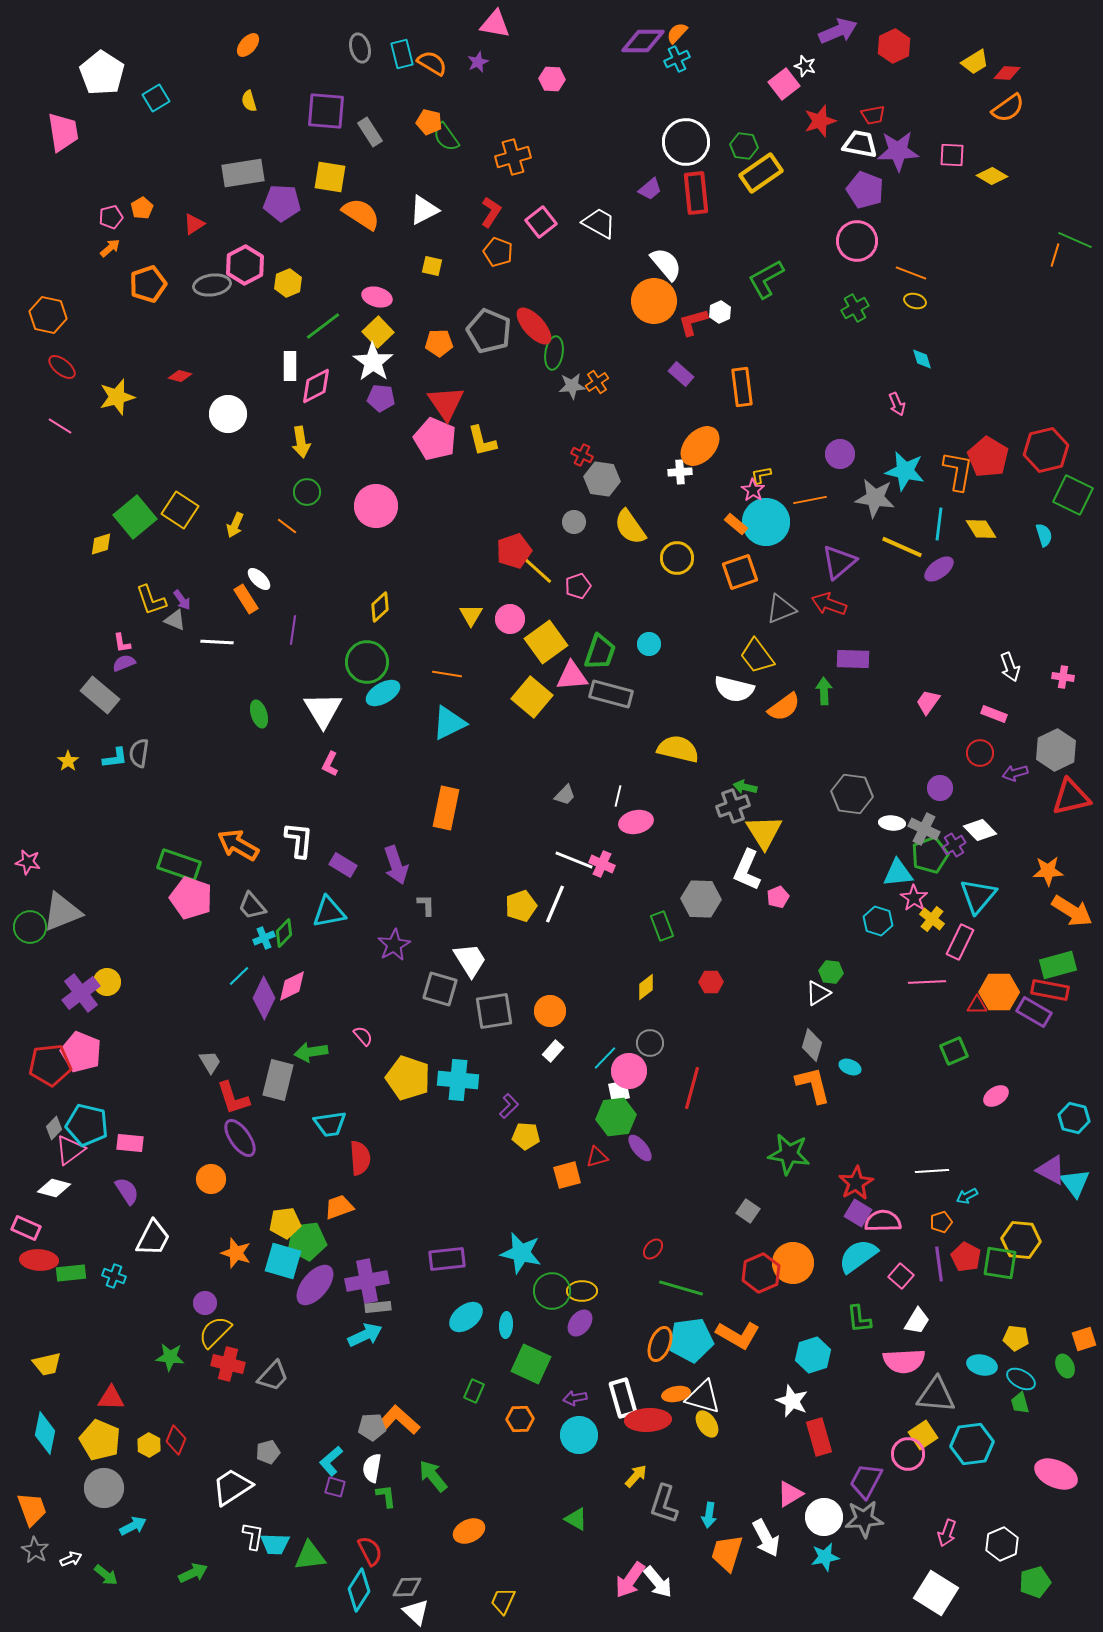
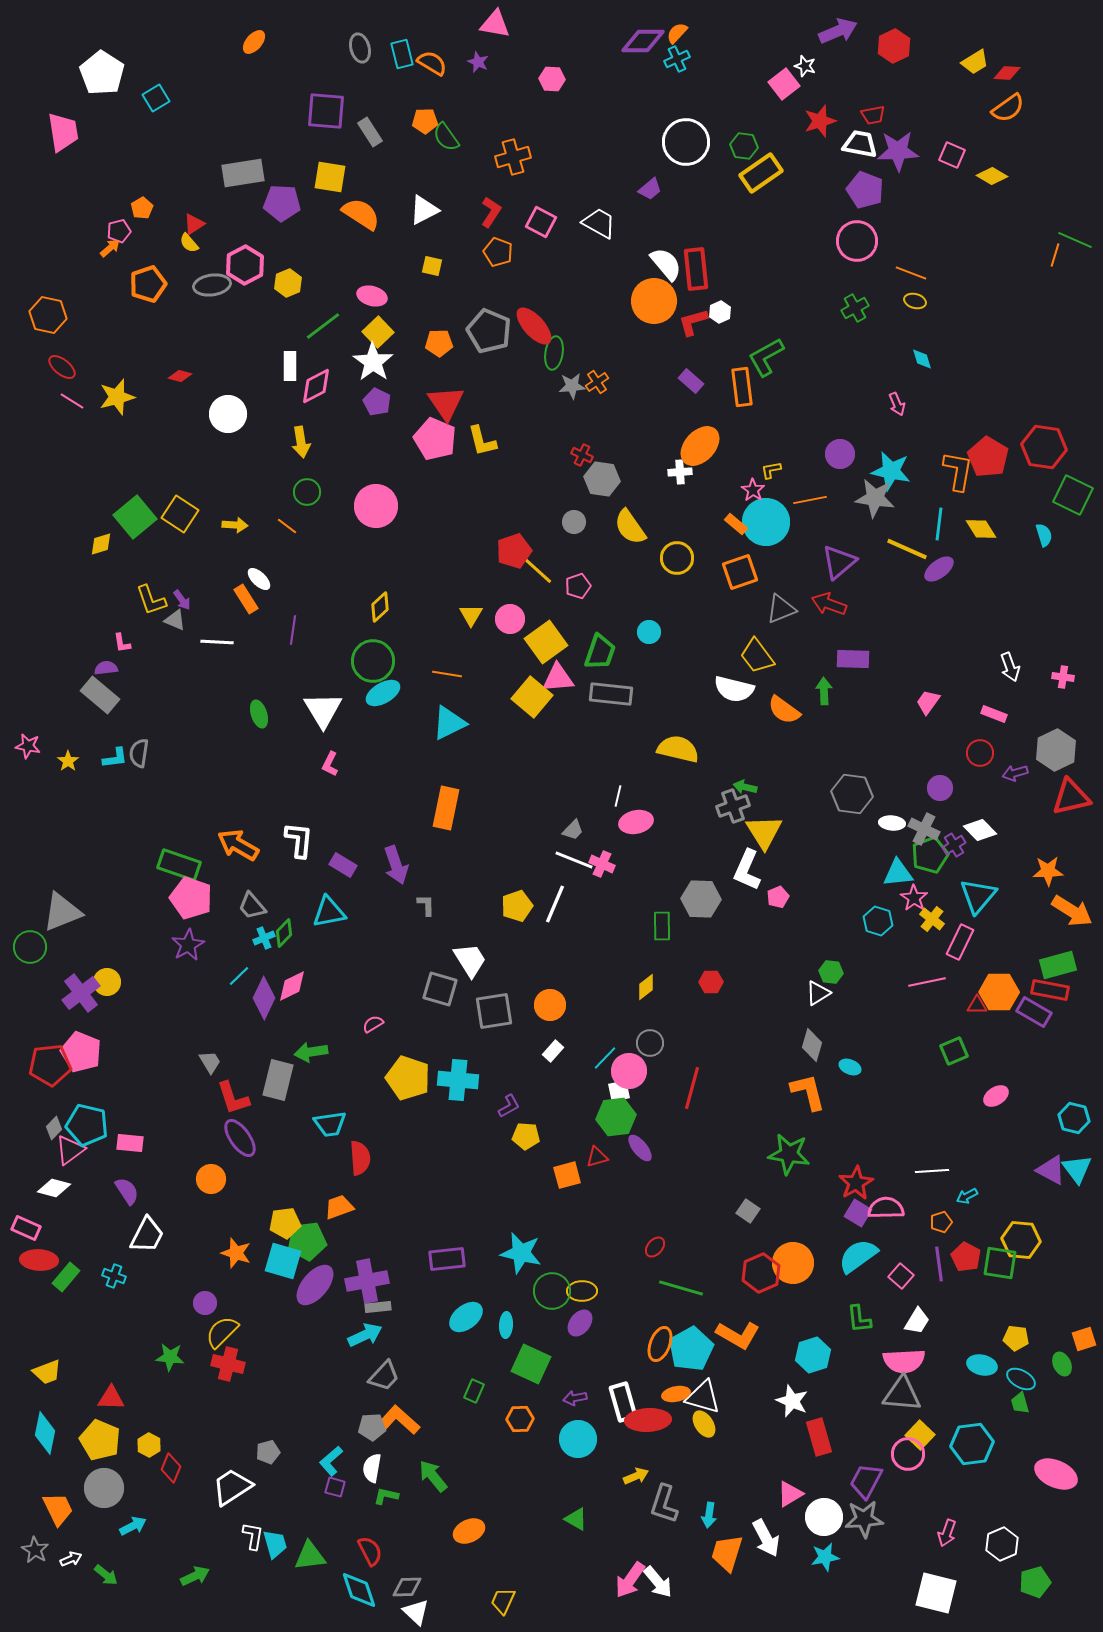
orange ellipse at (248, 45): moved 6 px right, 3 px up
purple star at (478, 62): rotated 25 degrees counterclockwise
yellow semicircle at (249, 101): moved 60 px left, 142 px down; rotated 25 degrees counterclockwise
orange pentagon at (429, 122): moved 4 px left, 1 px up; rotated 15 degrees counterclockwise
pink square at (952, 155): rotated 20 degrees clockwise
red rectangle at (696, 193): moved 76 px down
pink pentagon at (111, 217): moved 8 px right, 14 px down
pink square at (541, 222): rotated 24 degrees counterclockwise
green L-shape at (766, 279): moved 78 px down
pink ellipse at (377, 297): moved 5 px left, 1 px up
purple rectangle at (681, 374): moved 10 px right, 7 px down
purple pentagon at (381, 398): moved 4 px left, 4 px down; rotated 20 degrees clockwise
pink line at (60, 426): moved 12 px right, 25 px up
red hexagon at (1046, 450): moved 2 px left, 3 px up; rotated 21 degrees clockwise
cyan star at (905, 471): moved 14 px left
yellow L-shape at (761, 475): moved 10 px right, 5 px up
yellow square at (180, 510): moved 4 px down
yellow arrow at (235, 525): rotated 110 degrees counterclockwise
yellow line at (902, 547): moved 5 px right, 2 px down
cyan circle at (649, 644): moved 12 px up
green circle at (367, 662): moved 6 px right, 1 px up
purple semicircle at (124, 663): moved 18 px left, 5 px down; rotated 15 degrees clockwise
pink triangle at (572, 676): moved 14 px left, 2 px down
gray rectangle at (611, 694): rotated 9 degrees counterclockwise
orange semicircle at (784, 707): moved 3 px down; rotated 72 degrees clockwise
gray trapezoid at (565, 795): moved 8 px right, 35 px down
pink star at (28, 862): moved 116 px up
yellow pentagon at (521, 906): moved 4 px left
green rectangle at (662, 926): rotated 20 degrees clockwise
green circle at (30, 927): moved 20 px down
purple star at (394, 945): moved 206 px left
pink line at (927, 982): rotated 9 degrees counterclockwise
orange circle at (550, 1011): moved 6 px up
pink semicircle at (363, 1036): moved 10 px right, 12 px up; rotated 80 degrees counterclockwise
orange L-shape at (813, 1085): moved 5 px left, 7 px down
purple L-shape at (509, 1106): rotated 15 degrees clockwise
cyan triangle at (1075, 1183): moved 2 px right, 14 px up
pink semicircle at (883, 1221): moved 3 px right, 13 px up
white trapezoid at (153, 1238): moved 6 px left, 3 px up
red ellipse at (653, 1249): moved 2 px right, 2 px up
green rectangle at (71, 1273): moved 5 px left, 4 px down; rotated 44 degrees counterclockwise
yellow semicircle at (215, 1332): moved 7 px right
cyan pentagon at (691, 1340): moved 9 px down; rotated 21 degrees counterclockwise
yellow trapezoid at (47, 1364): moved 8 px down; rotated 8 degrees counterclockwise
green ellipse at (1065, 1366): moved 3 px left, 2 px up
gray trapezoid at (273, 1376): moved 111 px right
gray triangle at (936, 1395): moved 34 px left, 1 px up
white rectangle at (623, 1398): moved 4 px down
yellow ellipse at (707, 1424): moved 3 px left
cyan circle at (579, 1435): moved 1 px left, 4 px down
yellow square at (923, 1435): moved 3 px left; rotated 12 degrees counterclockwise
red diamond at (176, 1440): moved 5 px left, 28 px down
yellow arrow at (636, 1476): rotated 25 degrees clockwise
green L-shape at (386, 1496): rotated 70 degrees counterclockwise
orange trapezoid at (32, 1509): moved 26 px right; rotated 6 degrees counterclockwise
cyan trapezoid at (275, 1544): rotated 108 degrees counterclockwise
green arrow at (193, 1573): moved 2 px right, 3 px down
cyan diamond at (359, 1590): rotated 51 degrees counterclockwise
white square at (936, 1593): rotated 18 degrees counterclockwise
